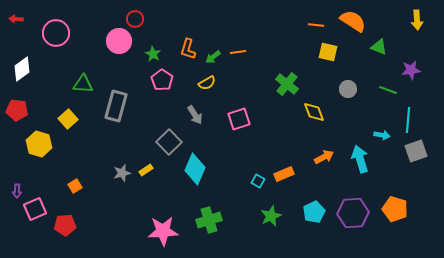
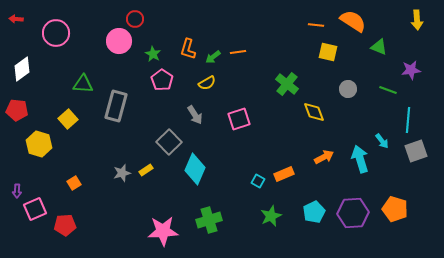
cyan arrow at (382, 135): moved 6 px down; rotated 42 degrees clockwise
orange square at (75, 186): moved 1 px left, 3 px up
